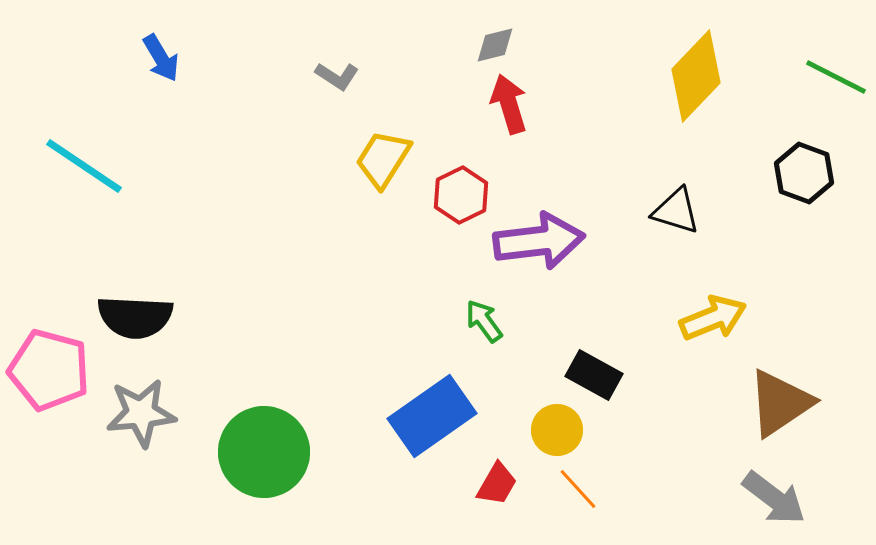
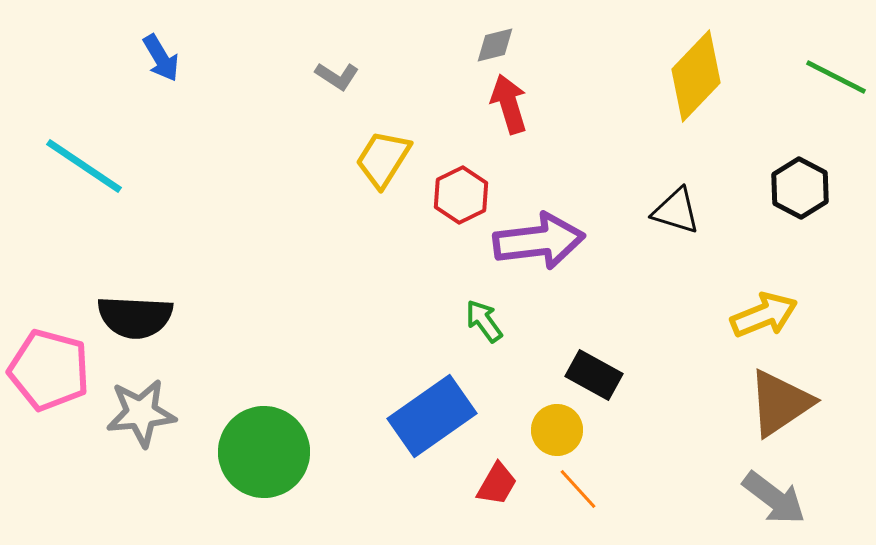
black hexagon: moved 4 px left, 15 px down; rotated 8 degrees clockwise
yellow arrow: moved 51 px right, 3 px up
